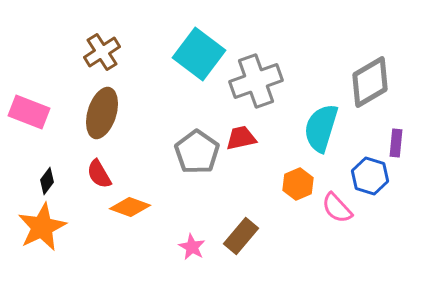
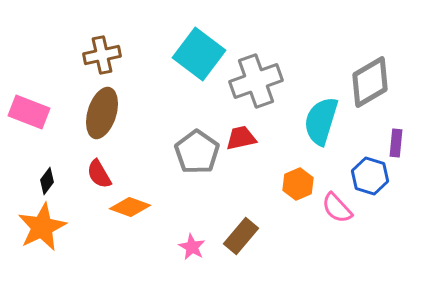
brown cross: moved 3 px down; rotated 21 degrees clockwise
cyan semicircle: moved 7 px up
